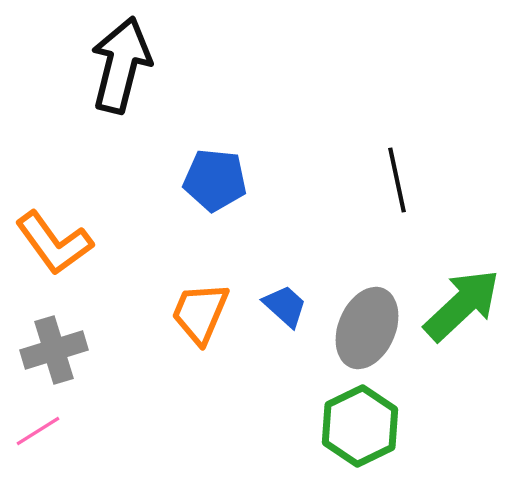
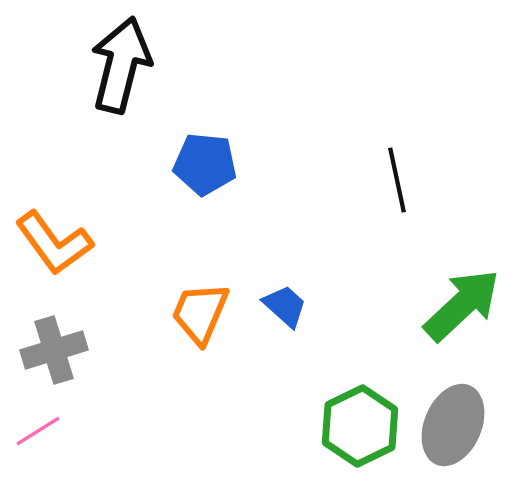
blue pentagon: moved 10 px left, 16 px up
gray ellipse: moved 86 px right, 97 px down
